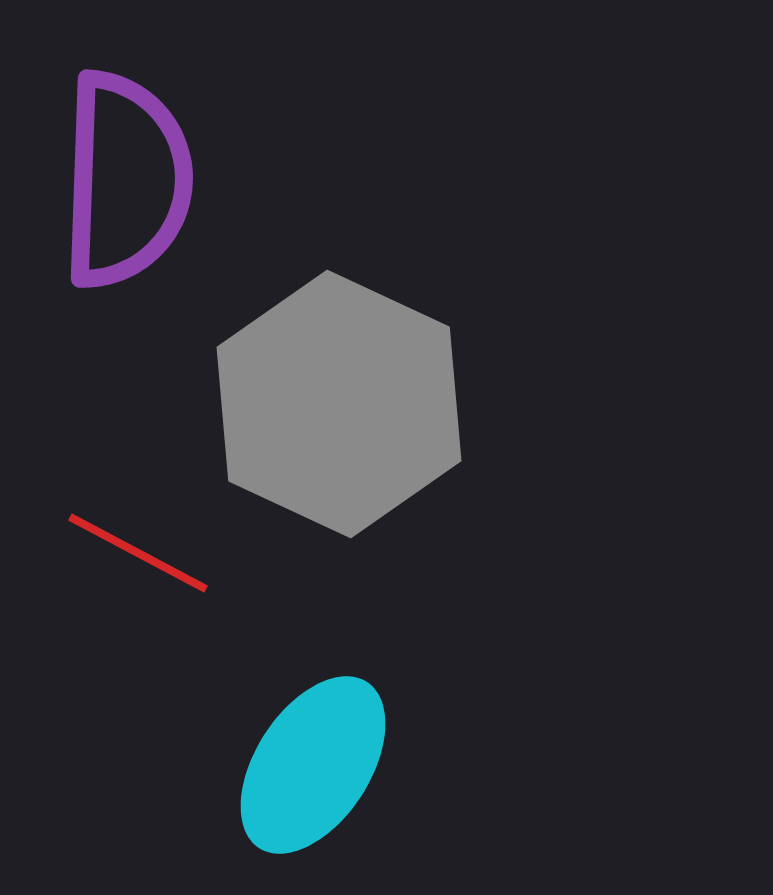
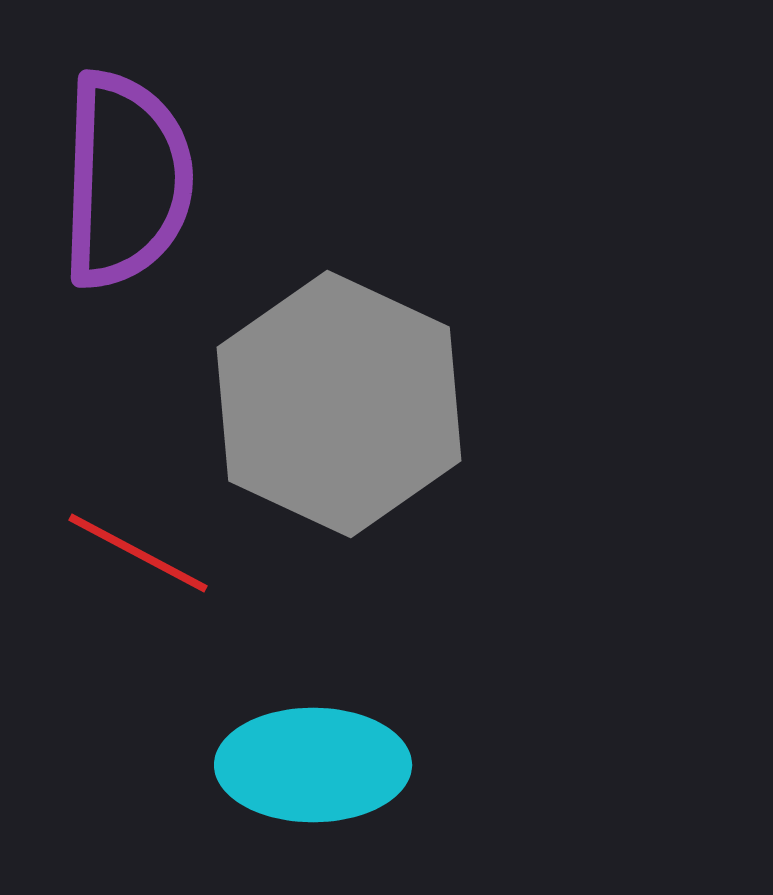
cyan ellipse: rotated 57 degrees clockwise
